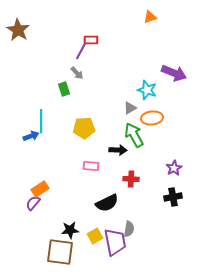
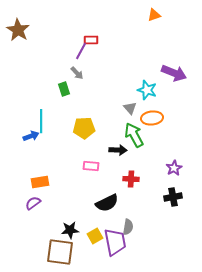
orange triangle: moved 4 px right, 2 px up
gray triangle: rotated 40 degrees counterclockwise
orange rectangle: moved 7 px up; rotated 24 degrees clockwise
purple semicircle: rotated 14 degrees clockwise
gray semicircle: moved 1 px left, 2 px up
